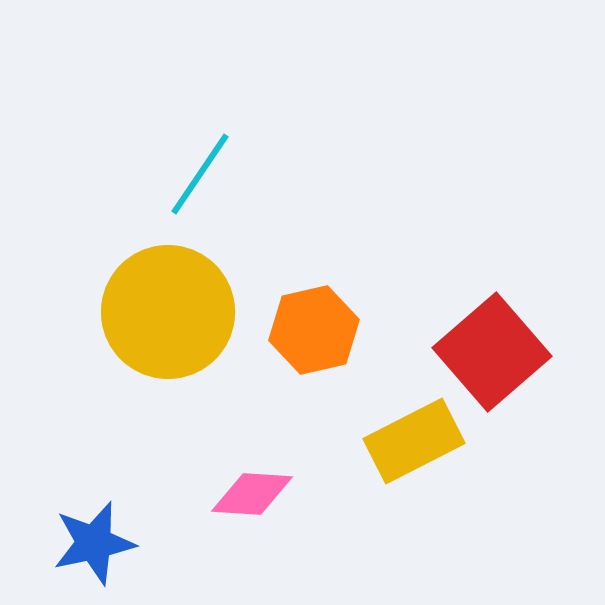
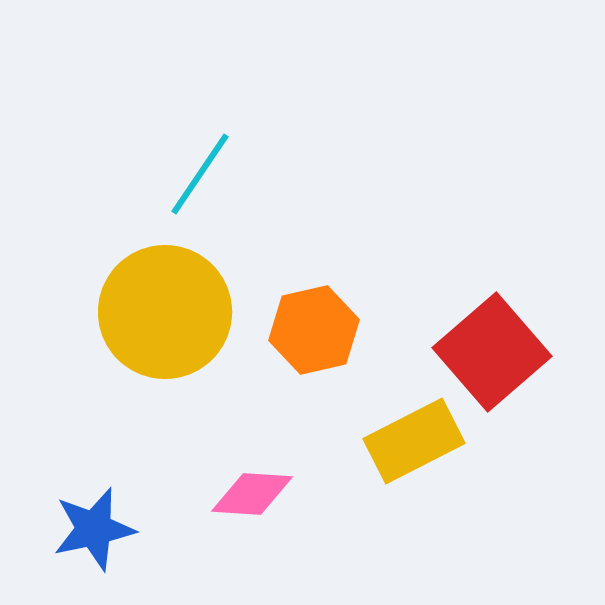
yellow circle: moved 3 px left
blue star: moved 14 px up
